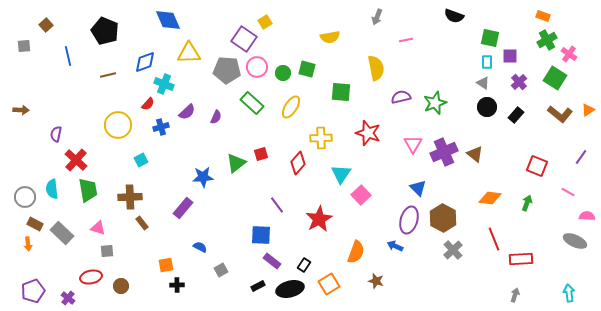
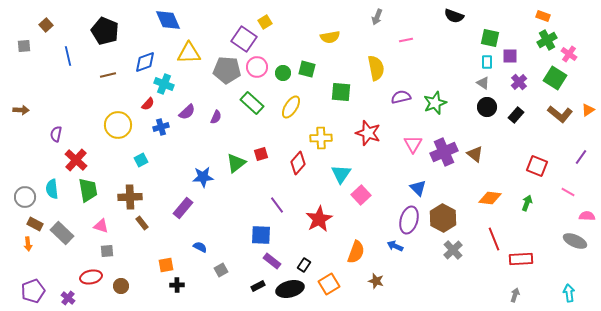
pink triangle at (98, 228): moved 3 px right, 2 px up
